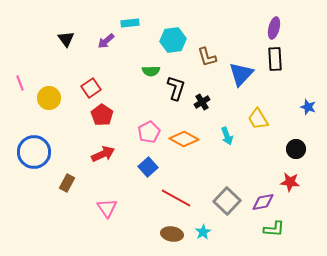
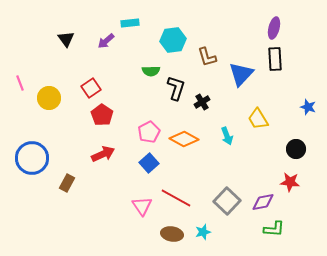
blue circle: moved 2 px left, 6 px down
blue square: moved 1 px right, 4 px up
pink triangle: moved 35 px right, 2 px up
cyan star: rotated 14 degrees clockwise
